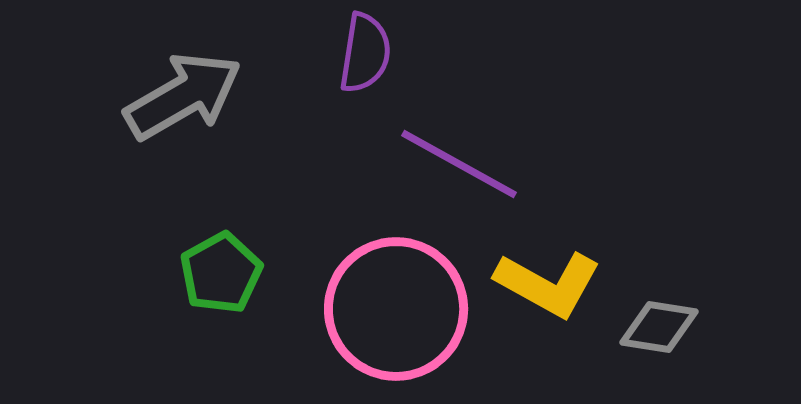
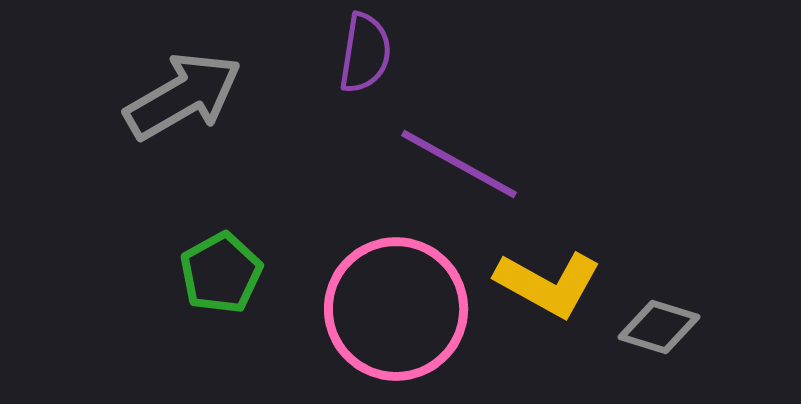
gray diamond: rotated 8 degrees clockwise
